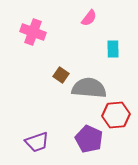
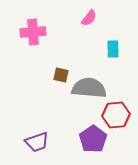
pink cross: rotated 25 degrees counterclockwise
brown square: rotated 21 degrees counterclockwise
purple pentagon: moved 4 px right; rotated 12 degrees clockwise
